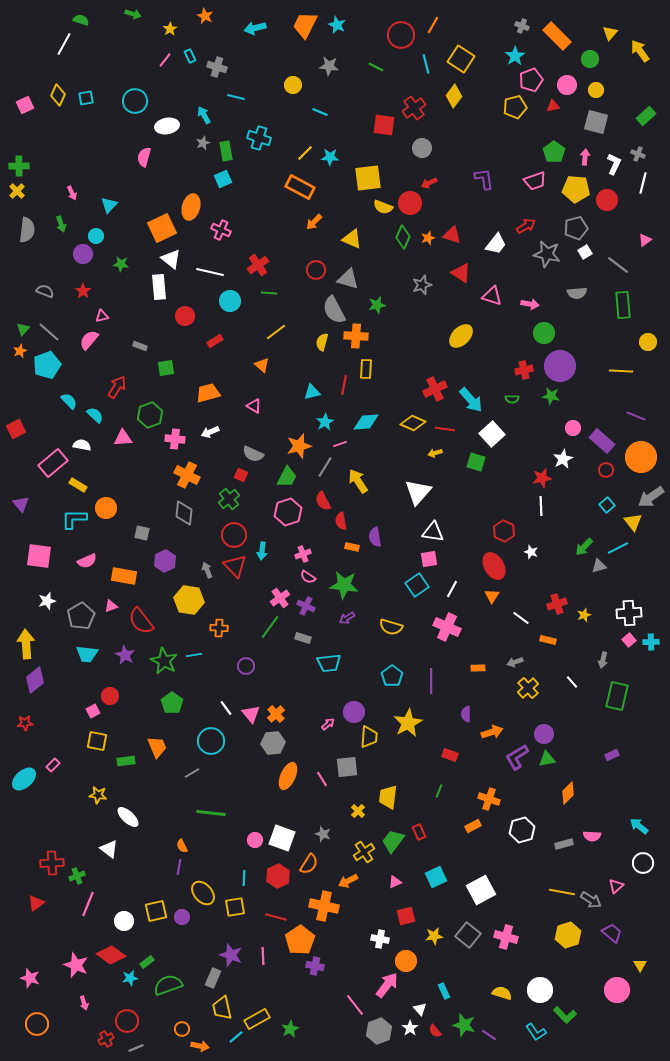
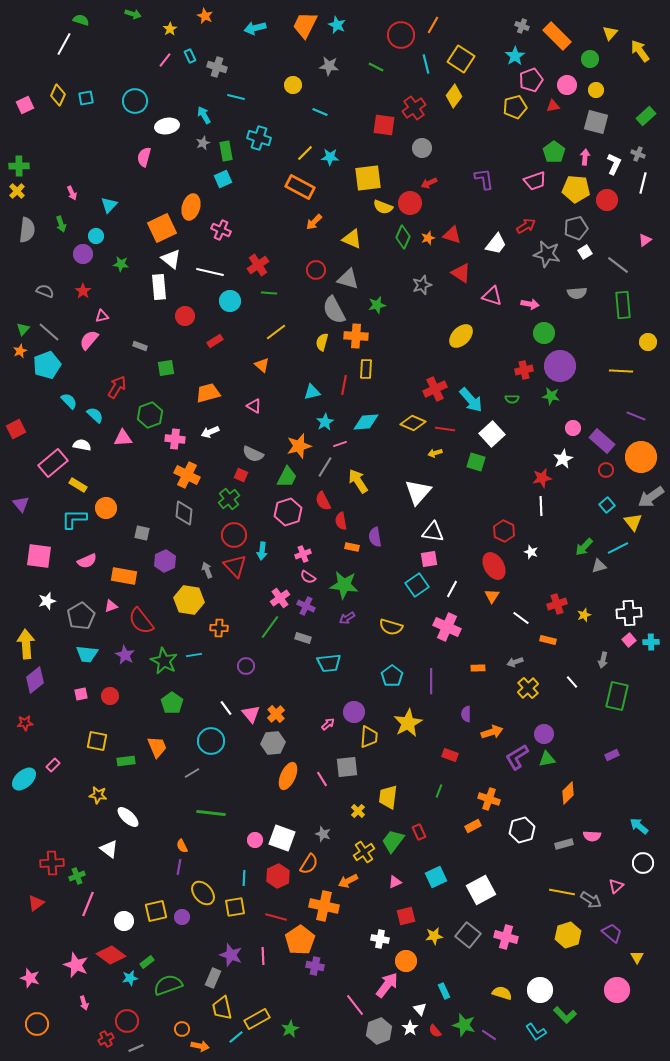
pink square at (93, 711): moved 12 px left, 17 px up; rotated 16 degrees clockwise
yellow triangle at (640, 965): moved 3 px left, 8 px up
